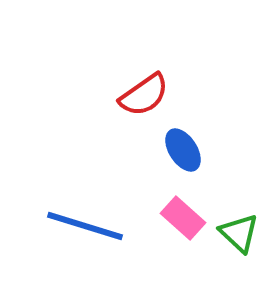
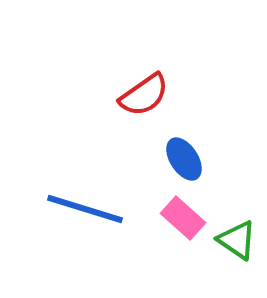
blue ellipse: moved 1 px right, 9 px down
blue line: moved 17 px up
green triangle: moved 2 px left, 7 px down; rotated 9 degrees counterclockwise
